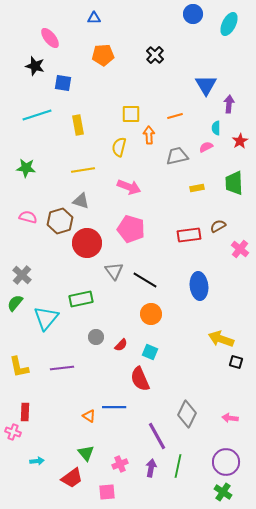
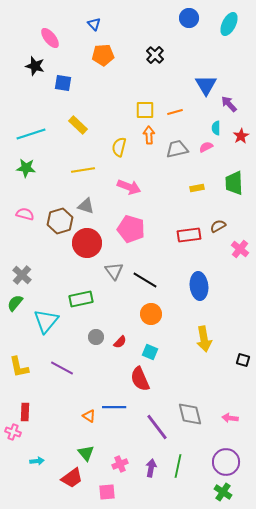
blue circle at (193, 14): moved 4 px left, 4 px down
blue triangle at (94, 18): moved 6 px down; rotated 48 degrees clockwise
purple arrow at (229, 104): rotated 48 degrees counterclockwise
yellow square at (131, 114): moved 14 px right, 4 px up
cyan line at (37, 115): moved 6 px left, 19 px down
orange line at (175, 116): moved 4 px up
yellow rectangle at (78, 125): rotated 36 degrees counterclockwise
red star at (240, 141): moved 1 px right, 5 px up
gray trapezoid at (177, 156): moved 7 px up
gray triangle at (81, 201): moved 5 px right, 5 px down
pink semicircle at (28, 217): moved 3 px left, 3 px up
cyan triangle at (46, 318): moved 3 px down
yellow arrow at (221, 339): moved 17 px left; rotated 120 degrees counterclockwise
red semicircle at (121, 345): moved 1 px left, 3 px up
black square at (236, 362): moved 7 px right, 2 px up
purple line at (62, 368): rotated 35 degrees clockwise
gray diamond at (187, 414): moved 3 px right; rotated 40 degrees counterclockwise
purple line at (157, 436): moved 9 px up; rotated 8 degrees counterclockwise
